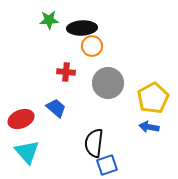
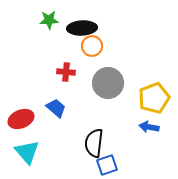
yellow pentagon: moved 1 px right; rotated 8 degrees clockwise
